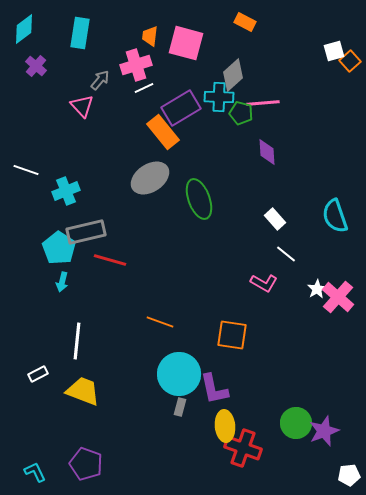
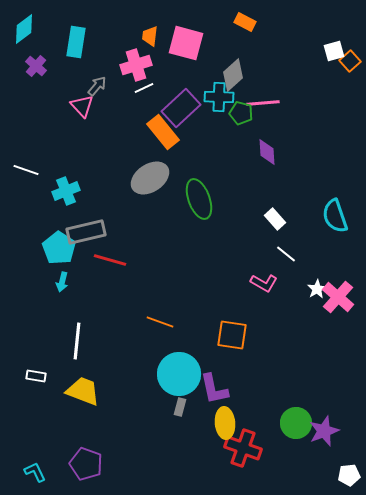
cyan rectangle at (80, 33): moved 4 px left, 9 px down
gray arrow at (100, 80): moved 3 px left, 6 px down
purple rectangle at (181, 108): rotated 12 degrees counterclockwise
white rectangle at (38, 374): moved 2 px left, 2 px down; rotated 36 degrees clockwise
yellow ellipse at (225, 426): moved 3 px up
